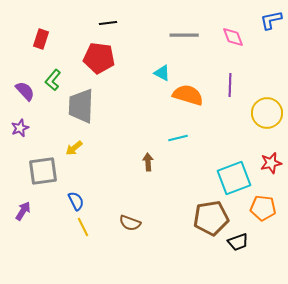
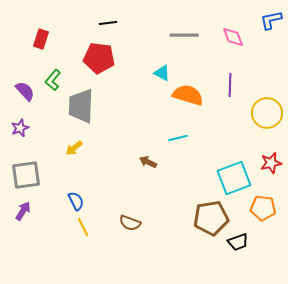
brown arrow: rotated 60 degrees counterclockwise
gray square: moved 17 px left, 4 px down
